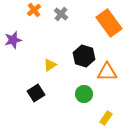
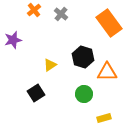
black hexagon: moved 1 px left, 1 px down
yellow rectangle: moved 2 px left; rotated 40 degrees clockwise
